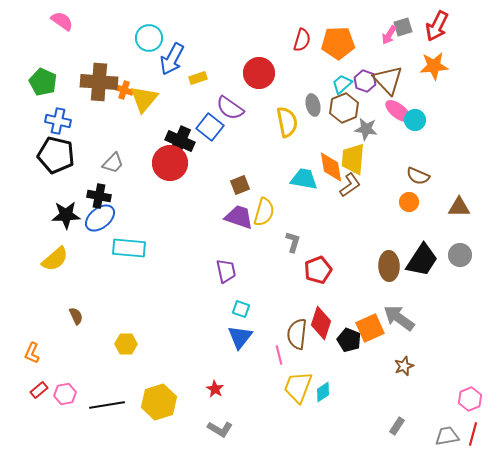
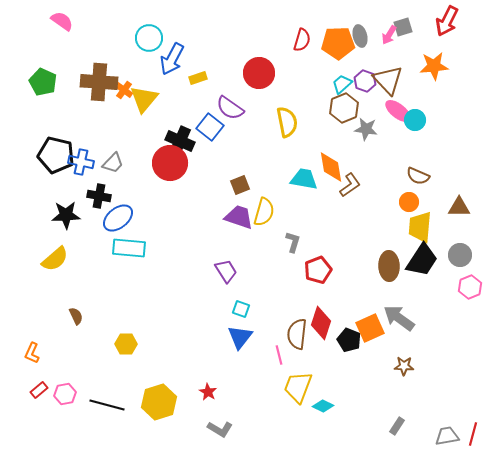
red arrow at (437, 26): moved 10 px right, 5 px up
orange cross at (124, 90): rotated 18 degrees clockwise
gray ellipse at (313, 105): moved 47 px right, 69 px up
blue cross at (58, 121): moved 23 px right, 41 px down
yellow trapezoid at (353, 159): moved 67 px right, 68 px down
blue ellipse at (100, 218): moved 18 px right
purple trapezoid at (226, 271): rotated 20 degrees counterclockwise
brown star at (404, 366): rotated 24 degrees clockwise
red star at (215, 389): moved 7 px left, 3 px down
cyan diamond at (323, 392): moved 14 px down; rotated 60 degrees clockwise
pink hexagon at (470, 399): moved 112 px up
black line at (107, 405): rotated 24 degrees clockwise
